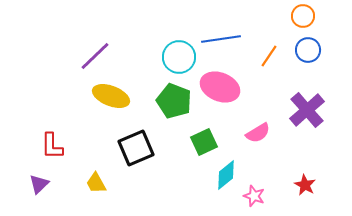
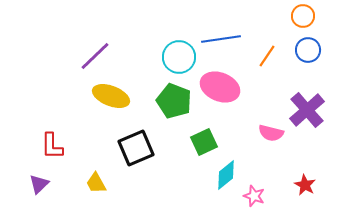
orange line: moved 2 px left
pink semicircle: moved 13 px right; rotated 45 degrees clockwise
